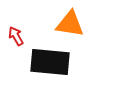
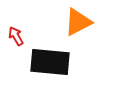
orange triangle: moved 8 px right, 2 px up; rotated 36 degrees counterclockwise
